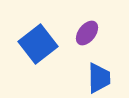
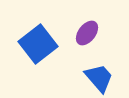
blue trapezoid: rotated 40 degrees counterclockwise
